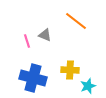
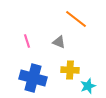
orange line: moved 2 px up
gray triangle: moved 14 px right, 7 px down
